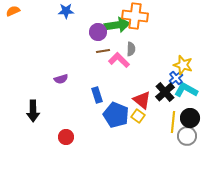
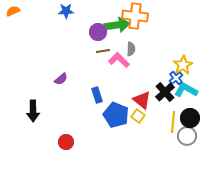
yellow star: rotated 24 degrees clockwise
purple semicircle: rotated 24 degrees counterclockwise
red circle: moved 5 px down
